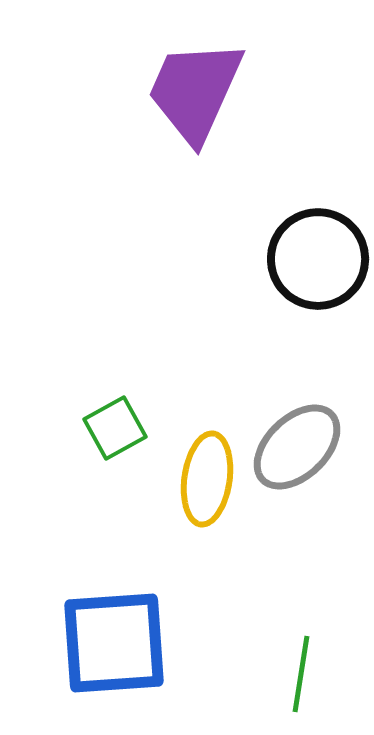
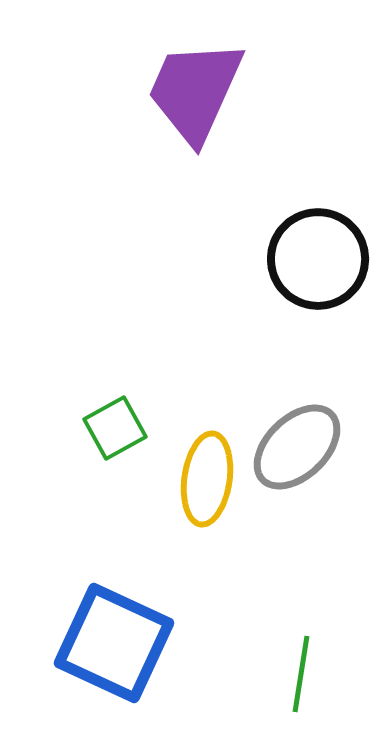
blue square: rotated 29 degrees clockwise
